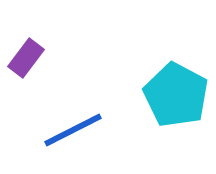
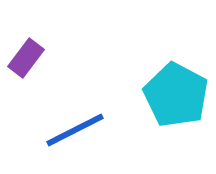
blue line: moved 2 px right
